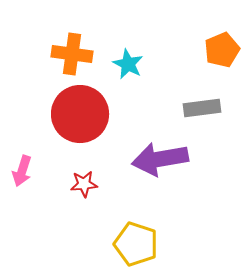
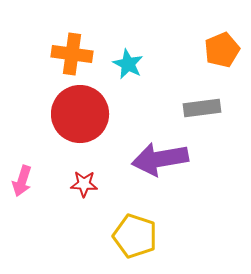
pink arrow: moved 10 px down
red star: rotated 8 degrees clockwise
yellow pentagon: moved 1 px left, 8 px up
